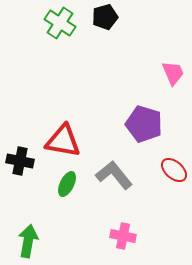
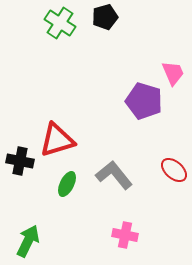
purple pentagon: moved 23 px up
red triangle: moved 6 px left, 1 px up; rotated 27 degrees counterclockwise
pink cross: moved 2 px right, 1 px up
green arrow: rotated 16 degrees clockwise
